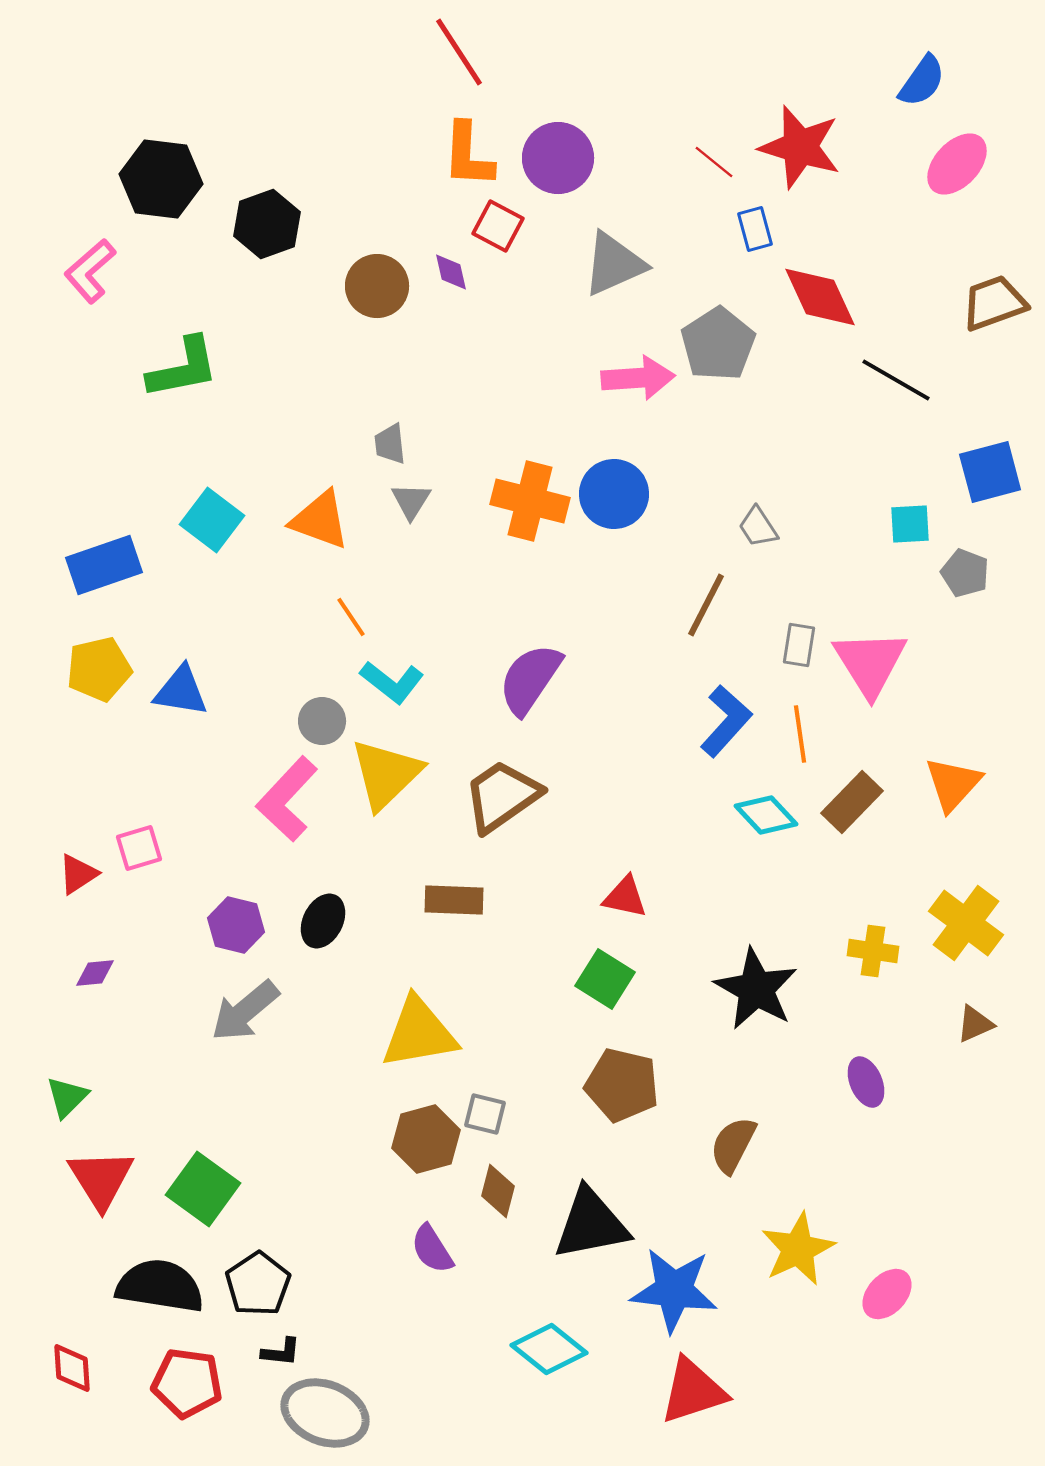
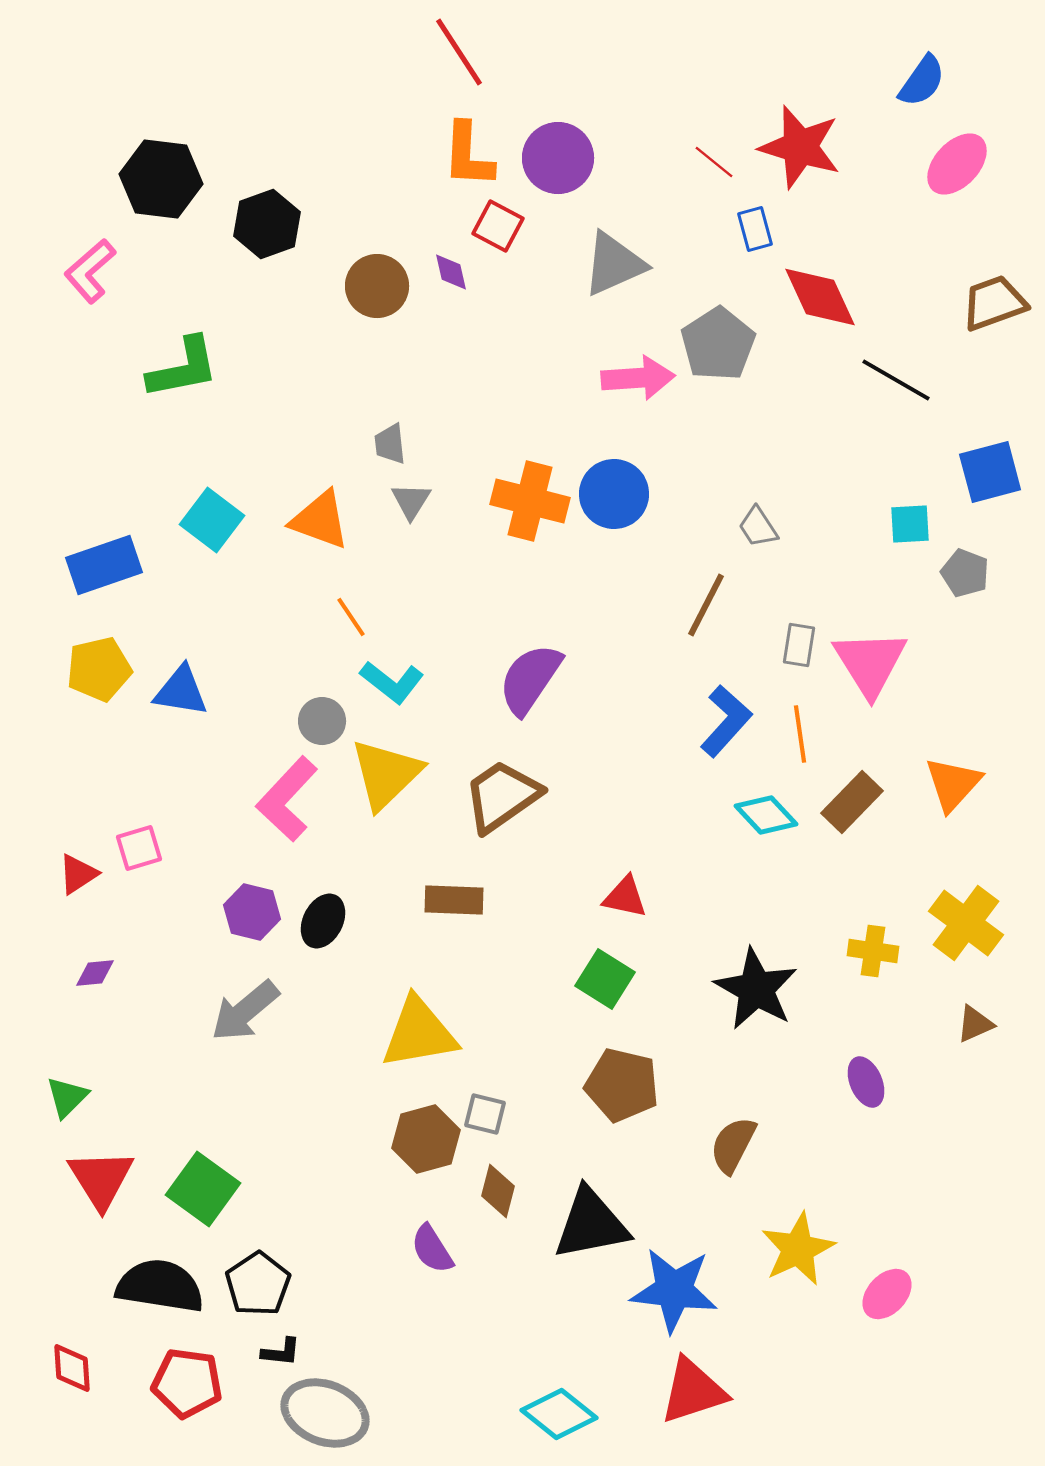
purple hexagon at (236, 925): moved 16 px right, 13 px up
cyan diamond at (549, 1349): moved 10 px right, 65 px down
